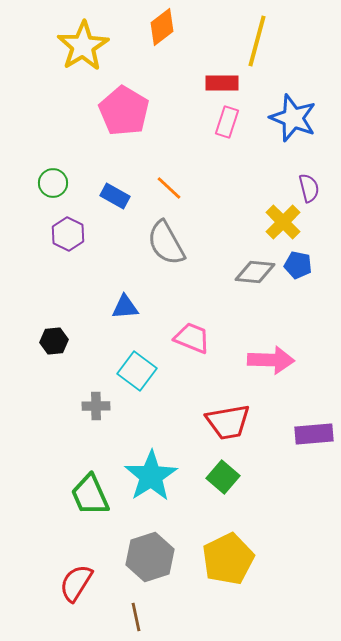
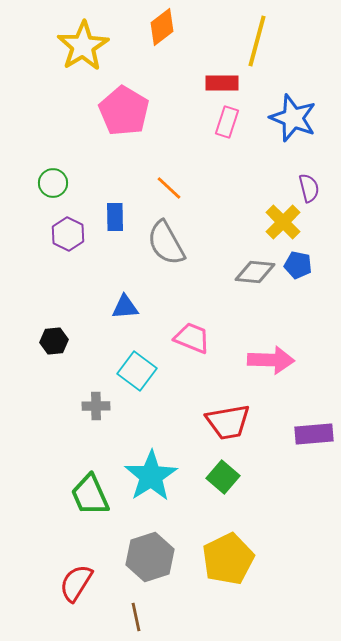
blue rectangle: moved 21 px down; rotated 60 degrees clockwise
